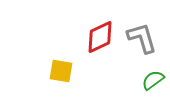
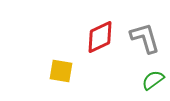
gray L-shape: moved 3 px right
